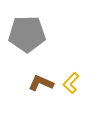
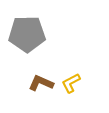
yellow L-shape: rotated 20 degrees clockwise
